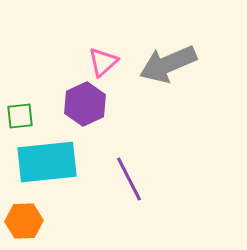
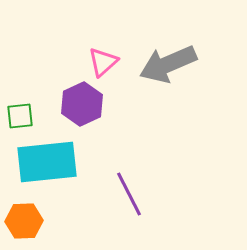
purple hexagon: moved 3 px left
purple line: moved 15 px down
